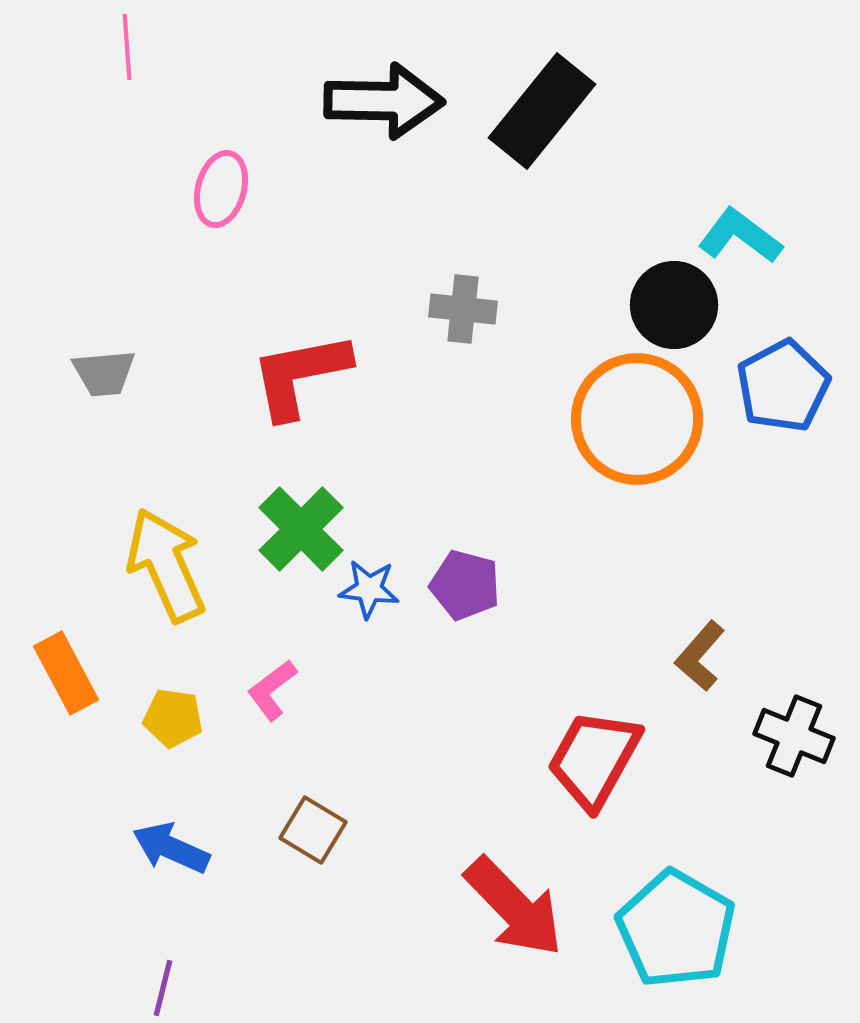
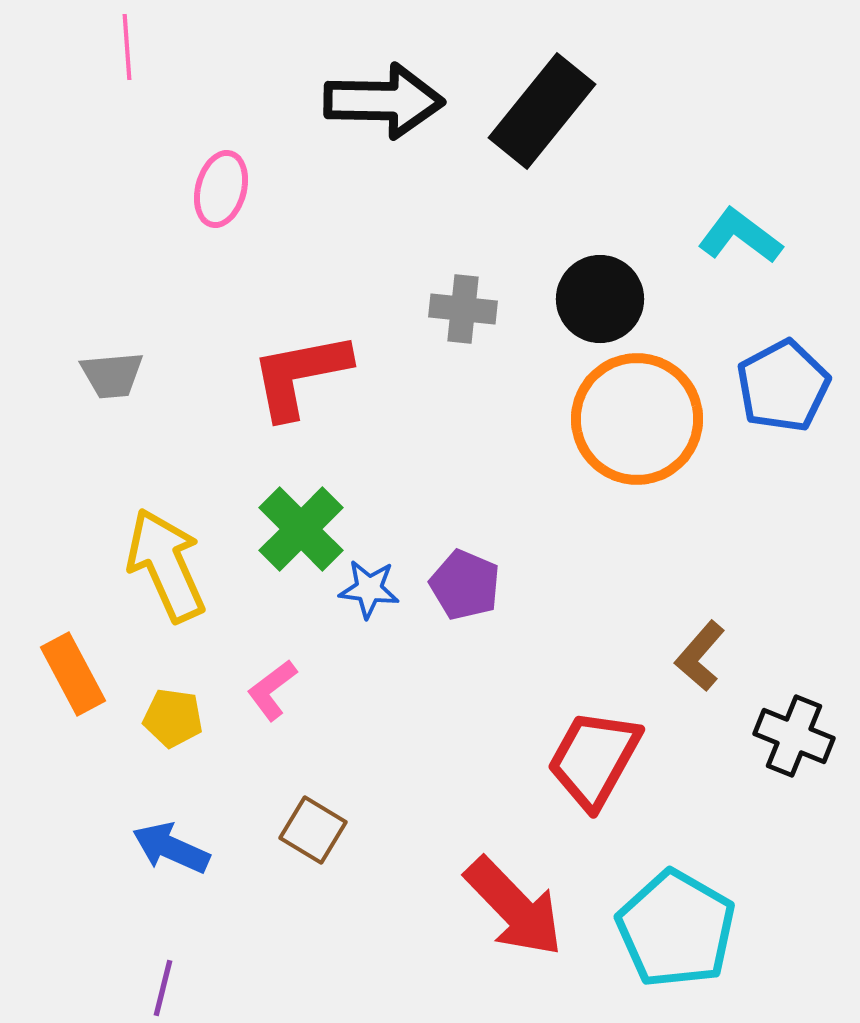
black circle: moved 74 px left, 6 px up
gray trapezoid: moved 8 px right, 2 px down
purple pentagon: rotated 8 degrees clockwise
orange rectangle: moved 7 px right, 1 px down
